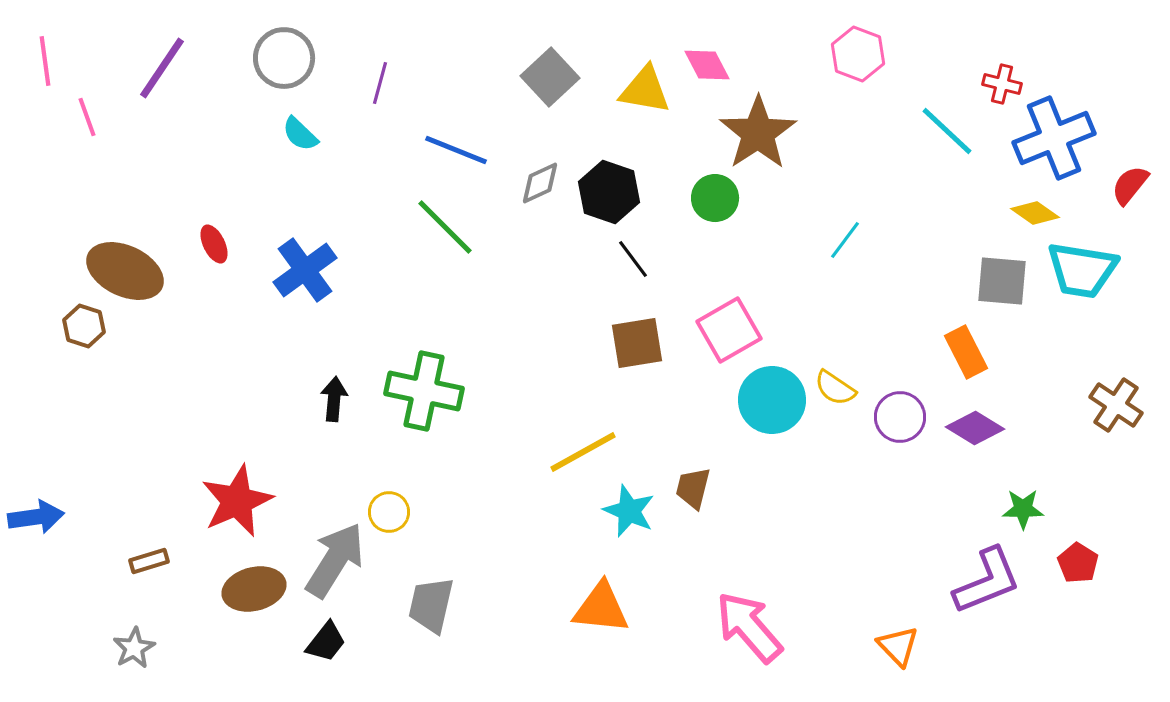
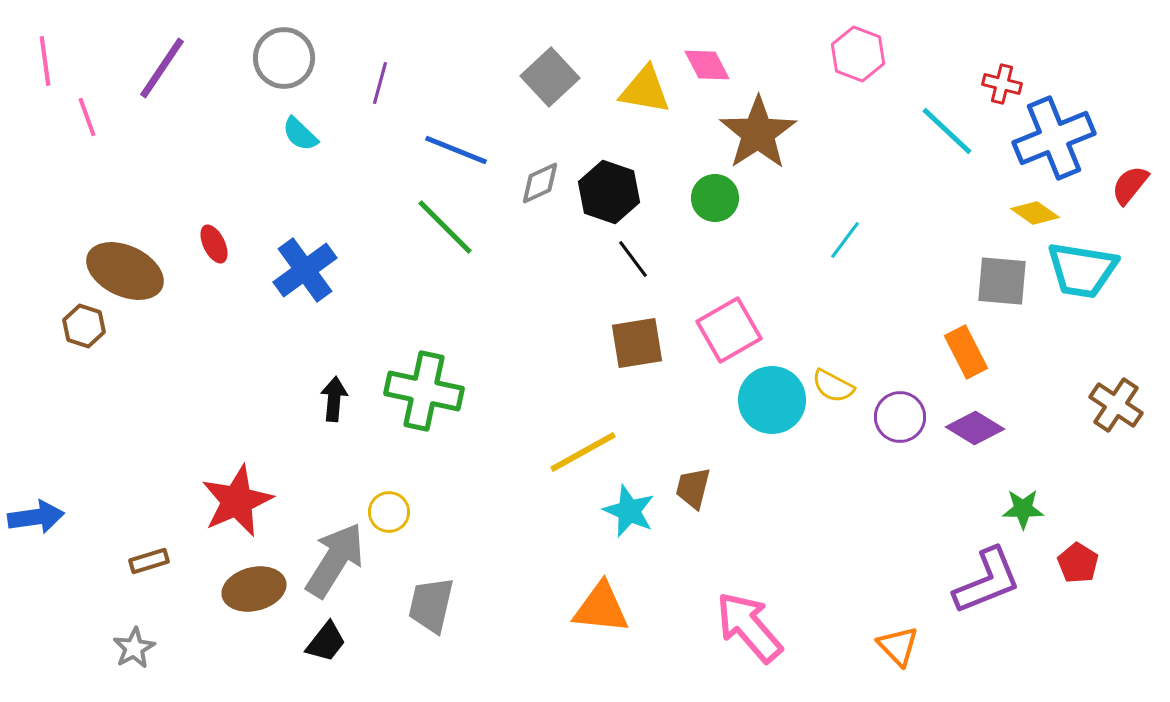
yellow semicircle at (835, 388): moved 2 px left, 2 px up; rotated 6 degrees counterclockwise
